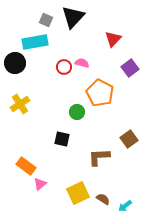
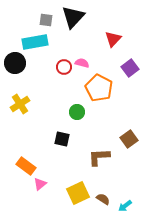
gray square: rotated 16 degrees counterclockwise
orange pentagon: moved 1 px left, 5 px up
